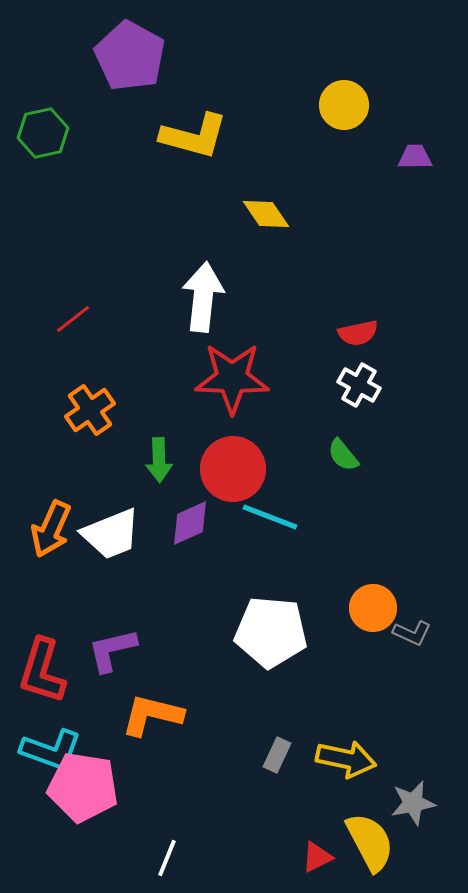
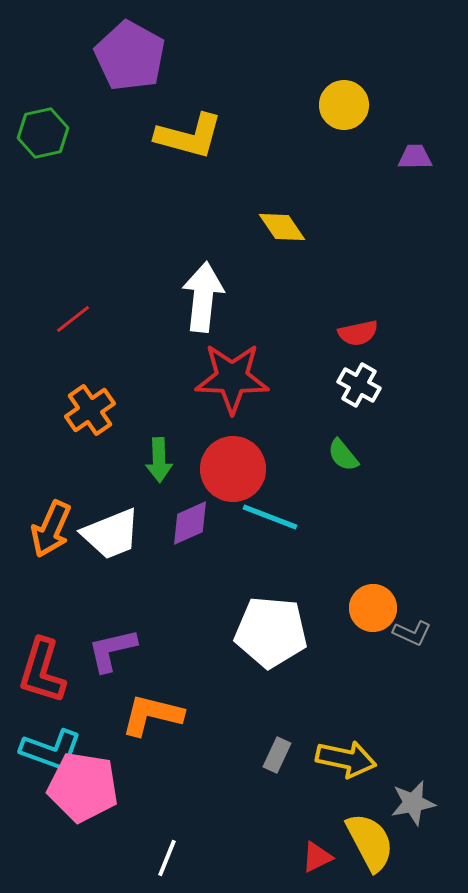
yellow L-shape: moved 5 px left
yellow diamond: moved 16 px right, 13 px down
